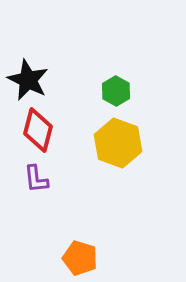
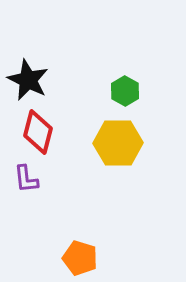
green hexagon: moved 9 px right
red diamond: moved 2 px down
yellow hexagon: rotated 21 degrees counterclockwise
purple L-shape: moved 10 px left
